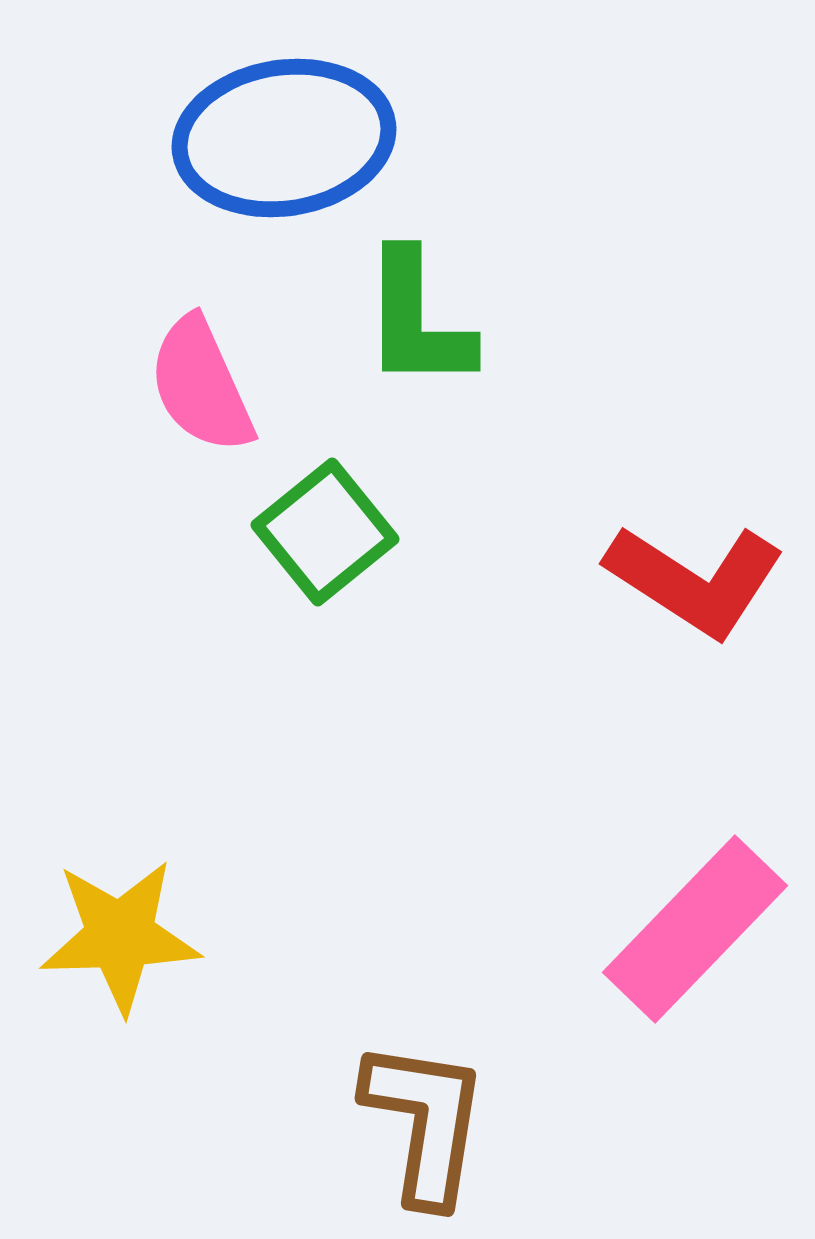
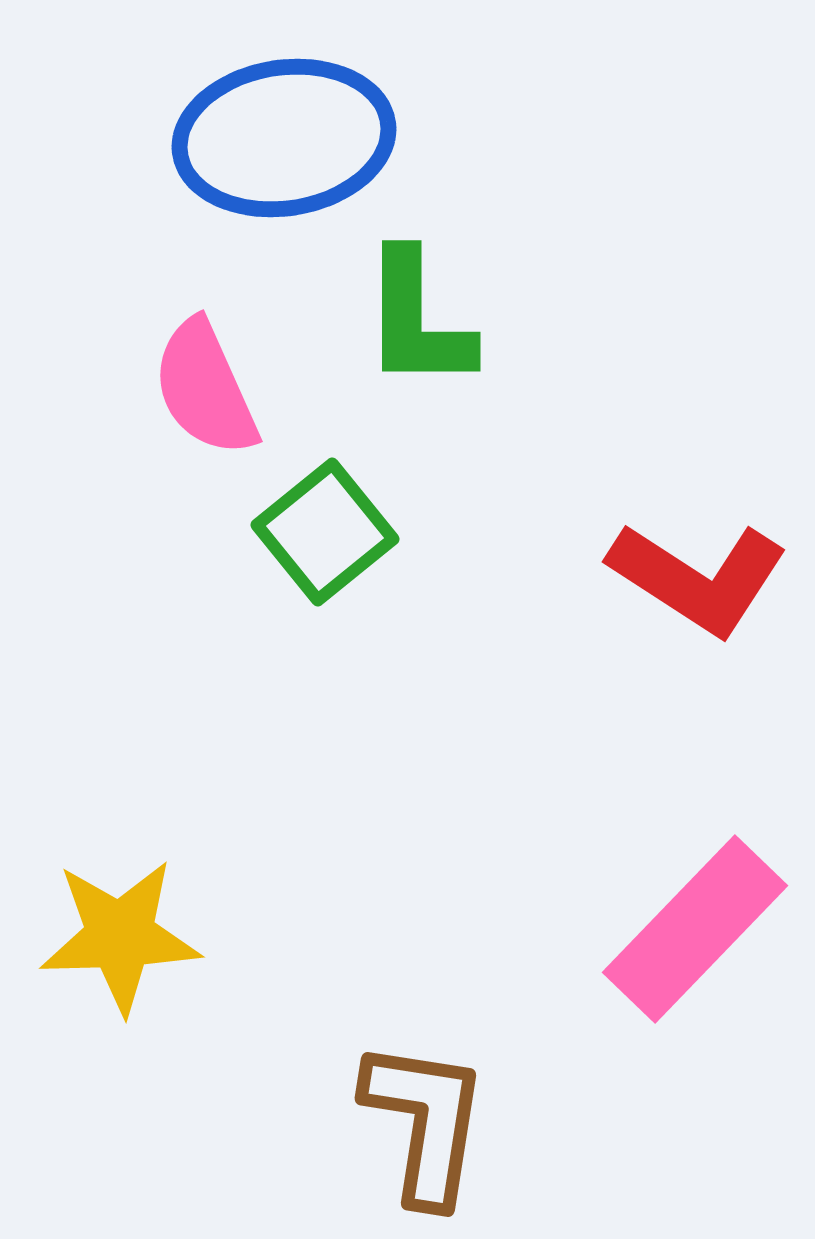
pink semicircle: moved 4 px right, 3 px down
red L-shape: moved 3 px right, 2 px up
